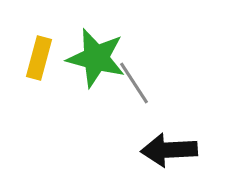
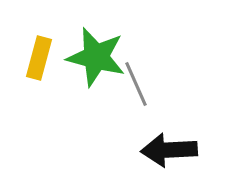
green star: moved 1 px up
gray line: moved 2 px right, 1 px down; rotated 9 degrees clockwise
